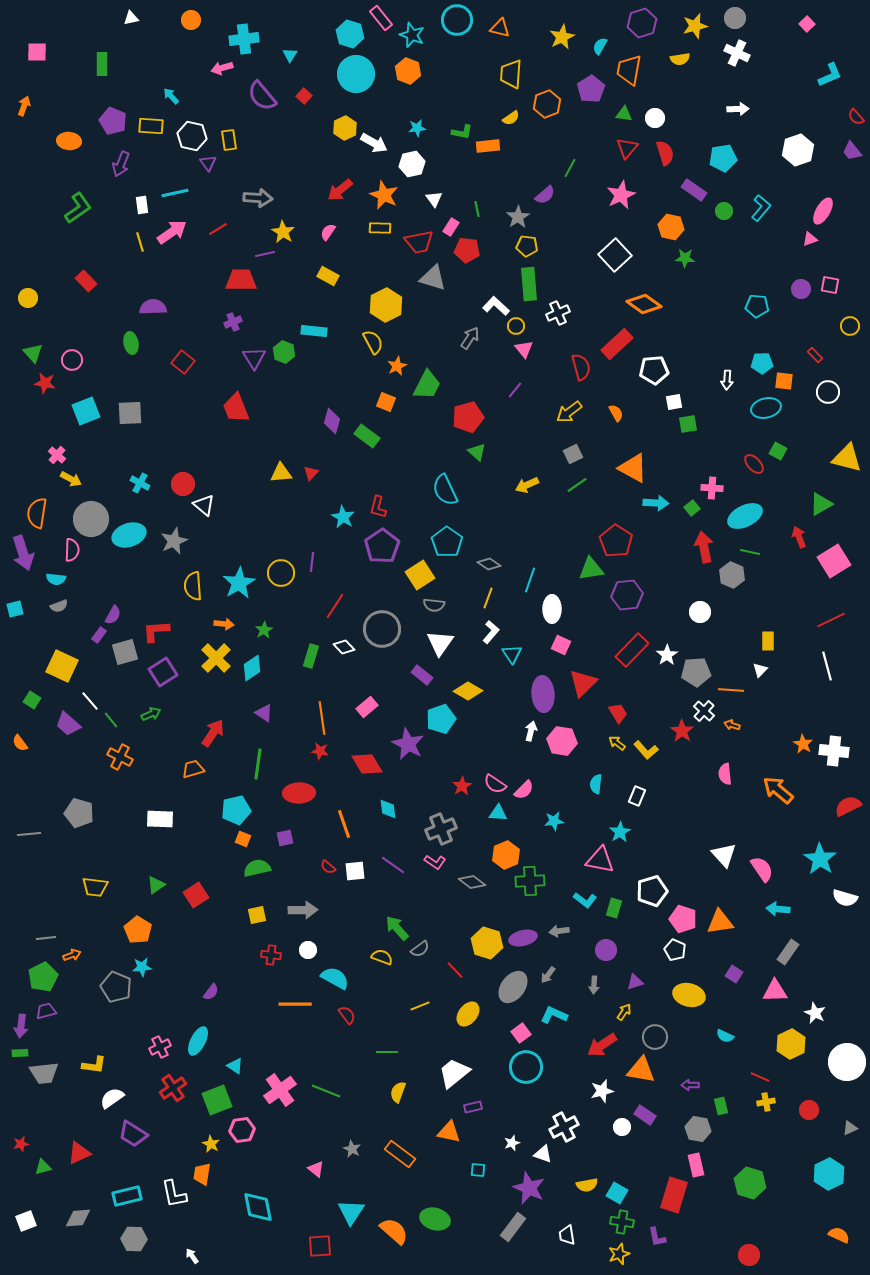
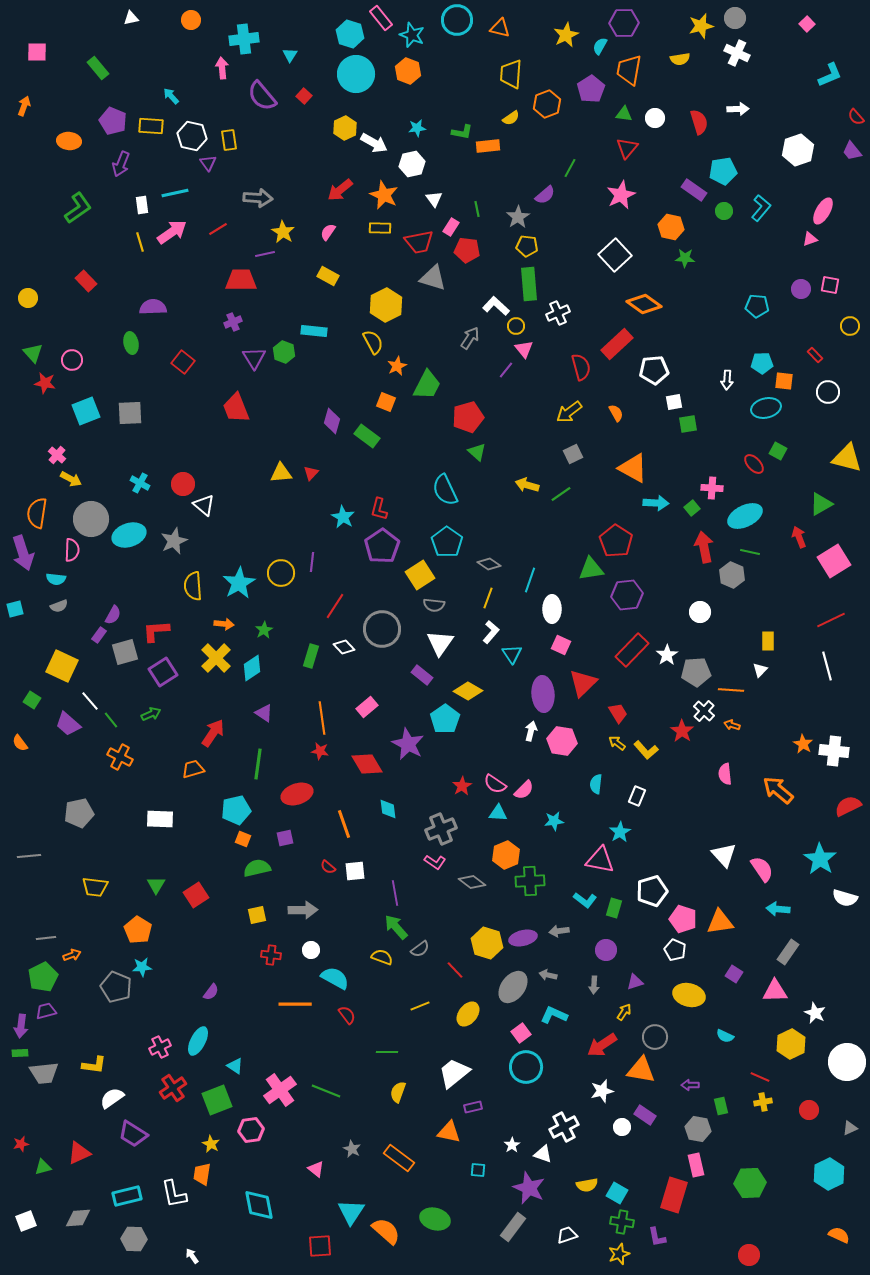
purple hexagon at (642, 23): moved 18 px left; rotated 16 degrees clockwise
yellow star at (695, 26): moved 6 px right
yellow star at (562, 37): moved 4 px right, 2 px up
green rectangle at (102, 64): moved 4 px left, 4 px down; rotated 40 degrees counterclockwise
pink arrow at (222, 68): rotated 100 degrees clockwise
red semicircle at (665, 153): moved 34 px right, 31 px up
cyan pentagon at (723, 158): moved 13 px down
purple line at (515, 390): moved 9 px left, 20 px up
yellow arrow at (527, 485): rotated 40 degrees clockwise
green line at (577, 485): moved 16 px left, 9 px down
red L-shape at (378, 507): moved 1 px right, 2 px down
cyan pentagon at (441, 719): moved 4 px right; rotated 16 degrees counterclockwise
red ellipse at (299, 793): moved 2 px left, 1 px down; rotated 16 degrees counterclockwise
gray pentagon at (79, 813): rotated 28 degrees counterclockwise
gray line at (29, 834): moved 22 px down
purple line at (393, 865): moved 2 px right, 28 px down; rotated 45 degrees clockwise
green triangle at (156, 885): rotated 24 degrees counterclockwise
green arrow at (397, 928): moved 1 px left, 1 px up
white circle at (308, 950): moved 3 px right
gray arrow at (548, 975): rotated 66 degrees clockwise
yellow cross at (766, 1102): moved 3 px left
pink hexagon at (242, 1130): moved 9 px right
white star at (512, 1143): moved 2 px down; rotated 14 degrees counterclockwise
orange rectangle at (400, 1154): moved 1 px left, 4 px down
green hexagon at (750, 1183): rotated 20 degrees counterclockwise
cyan diamond at (258, 1207): moved 1 px right, 2 px up
orange semicircle at (394, 1231): moved 8 px left
white trapezoid at (567, 1235): rotated 80 degrees clockwise
